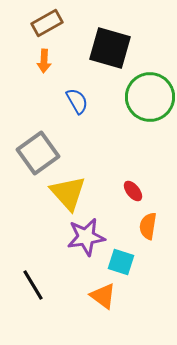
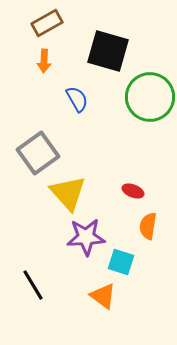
black square: moved 2 px left, 3 px down
blue semicircle: moved 2 px up
red ellipse: rotated 30 degrees counterclockwise
purple star: rotated 6 degrees clockwise
